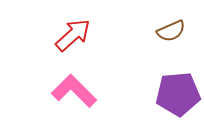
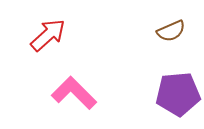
red arrow: moved 25 px left
pink L-shape: moved 2 px down
